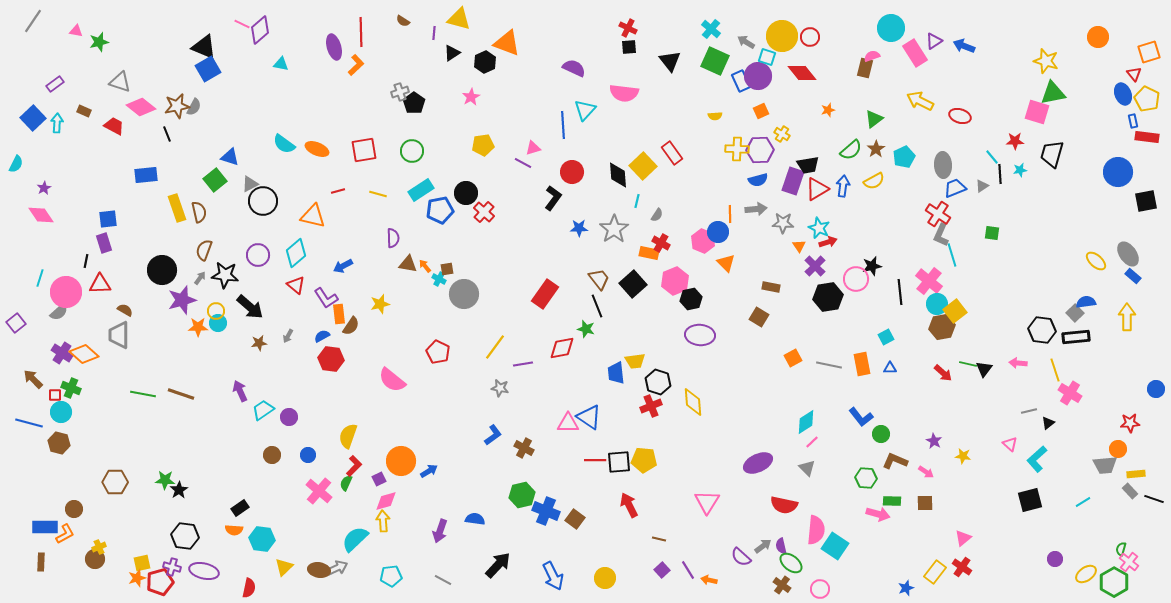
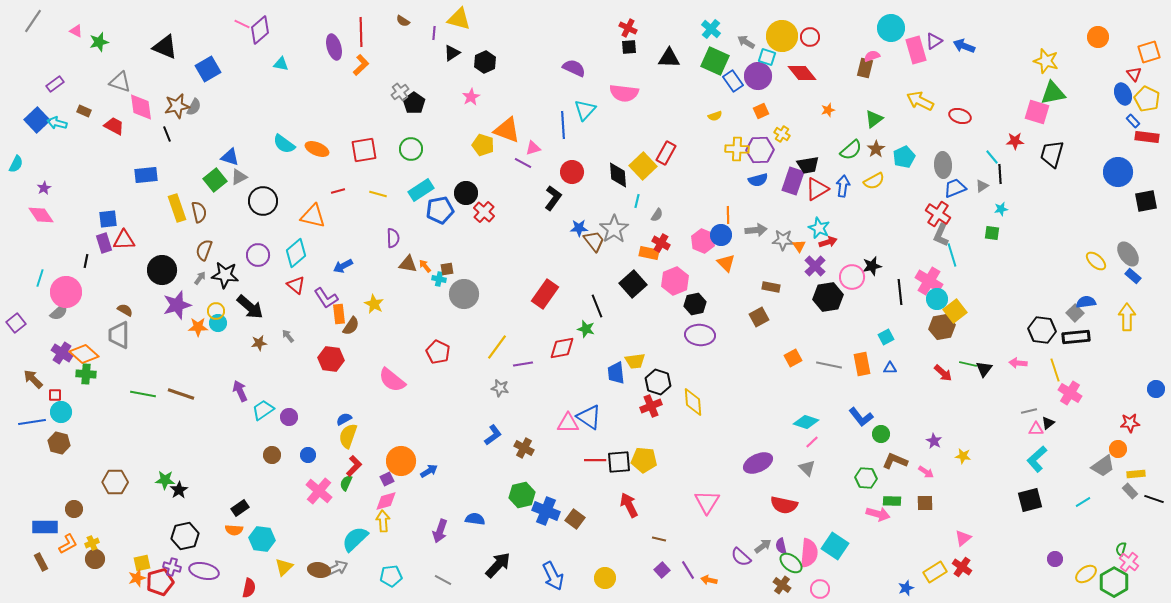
pink triangle at (76, 31): rotated 16 degrees clockwise
orange triangle at (507, 43): moved 87 px down
black triangle at (204, 47): moved 39 px left
pink rectangle at (915, 53): moved 1 px right, 3 px up; rotated 16 degrees clockwise
black triangle at (670, 61): moved 1 px left, 3 px up; rotated 50 degrees counterclockwise
orange L-shape at (356, 65): moved 5 px right
blue rectangle at (741, 81): moved 8 px left; rotated 10 degrees counterclockwise
gray cross at (400, 92): rotated 18 degrees counterclockwise
pink diamond at (141, 107): rotated 44 degrees clockwise
yellow semicircle at (715, 116): rotated 16 degrees counterclockwise
blue square at (33, 118): moved 4 px right, 2 px down
blue rectangle at (1133, 121): rotated 32 degrees counterclockwise
cyan arrow at (57, 123): rotated 78 degrees counterclockwise
yellow pentagon at (483, 145): rotated 25 degrees clockwise
green circle at (412, 151): moved 1 px left, 2 px up
red rectangle at (672, 153): moved 6 px left; rotated 65 degrees clockwise
cyan star at (1020, 170): moved 19 px left, 39 px down
gray triangle at (250, 184): moved 11 px left, 7 px up
gray arrow at (756, 209): moved 21 px down
orange line at (730, 214): moved 2 px left, 1 px down
gray star at (783, 223): moved 17 px down
blue circle at (718, 232): moved 3 px right, 3 px down
cyan cross at (439, 279): rotated 16 degrees counterclockwise
brown trapezoid at (599, 279): moved 5 px left, 38 px up
pink circle at (856, 279): moved 4 px left, 2 px up
pink cross at (929, 281): rotated 8 degrees counterclockwise
red triangle at (100, 284): moved 24 px right, 44 px up
black hexagon at (691, 299): moved 4 px right, 5 px down
purple star at (182, 300): moved 5 px left, 5 px down
yellow star at (380, 304): moved 6 px left; rotated 30 degrees counterclockwise
cyan circle at (937, 304): moved 5 px up
brown square at (759, 317): rotated 30 degrees clockwise
gray arrow at (288, 336): rotated 112 degrees clockwise
blue semicircle at (322, 336): moved 22 px right, 83 px down
yellow line at (495, 347): moved 2 px right
green cross at (71, 388): moved 15 px right, 14 px up; rotated 18 degrees counterclockwise
cyan diamond at (806, 422): rotated 50 degrees clockwise
blue line at (29, 423): moved 3 px right, 1 px up; rotated 24 degrees counterclockwise
pink triangle at (1010, 444): moved 26 px right, 15 px up; rotated 42 degrees counterclockwise
gray trapezoid at (1105, 465): moved 2 px left, 1 px down; rotated 30 degrees counterclockwise
purple square at (379, 479): moved 8 px right
pink semicircle at (816, 530): moved 7 px left, 23 px down
orange L-shape at (65, 534): moved 3 px right, 10 px down
black hexagon at (185, 536): rotated 20 degrees counterclockwise
yellow cross at (99, 547): moved 7 px left, 4 px up
brown rectangle at (41, 562): rotated 30 degrees counterclockwise
yellow rectangle at (935, 572): rotated 20 degrees clockwise
